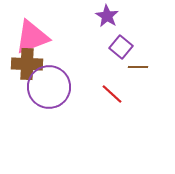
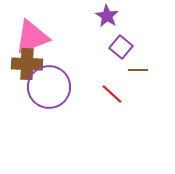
brown line: moved 3 px down
